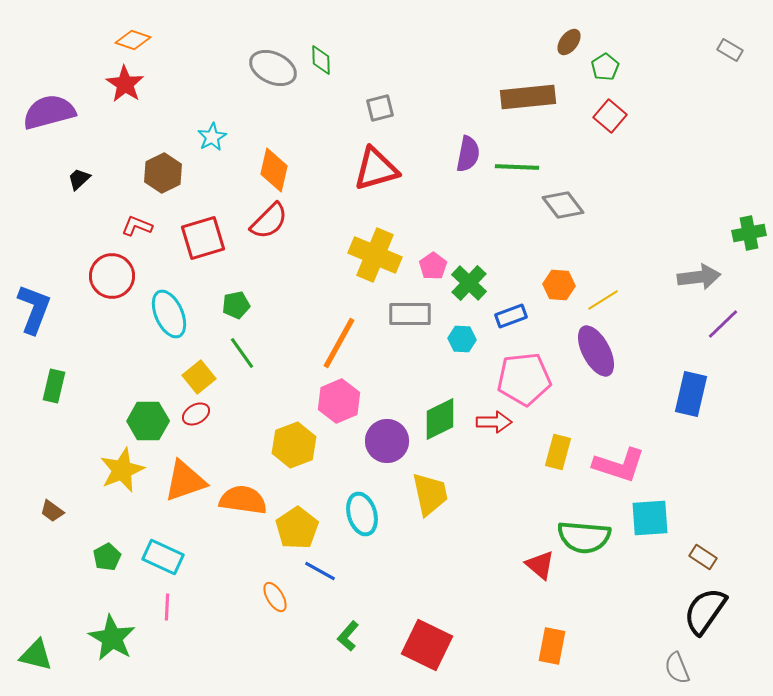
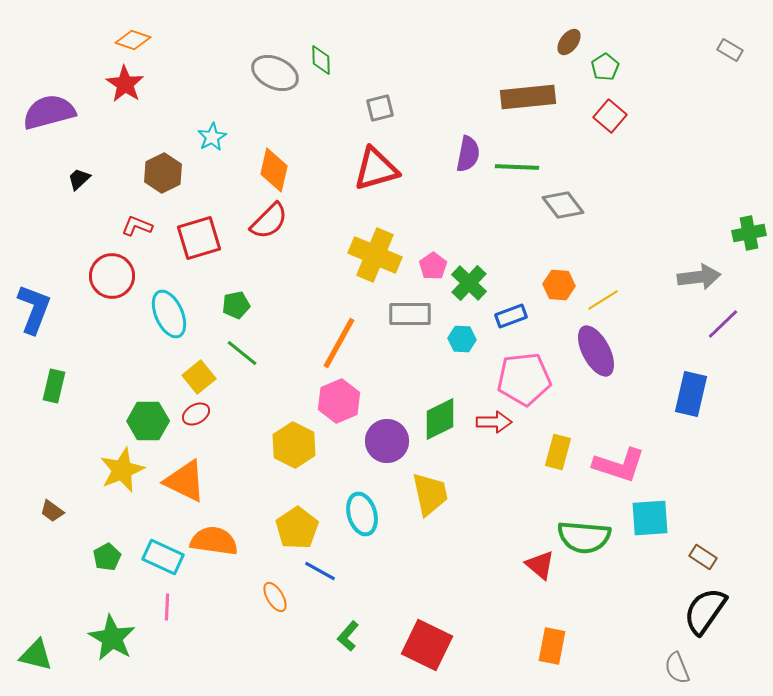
gray ellipse at (273, 68): moved 2 px right, 5 px down
red square at (203, 238): moved 4 px left
green line at (242, 353): rotated 16 degrees counterclockwise
yellow hexagon at (294, 445): rotated 12 degrees counterclockwise
orange triangle at (185, 481): rotated 45 degrees clockwise
orange semicircle at (243, 500): moved 29 px left, 41 px down
